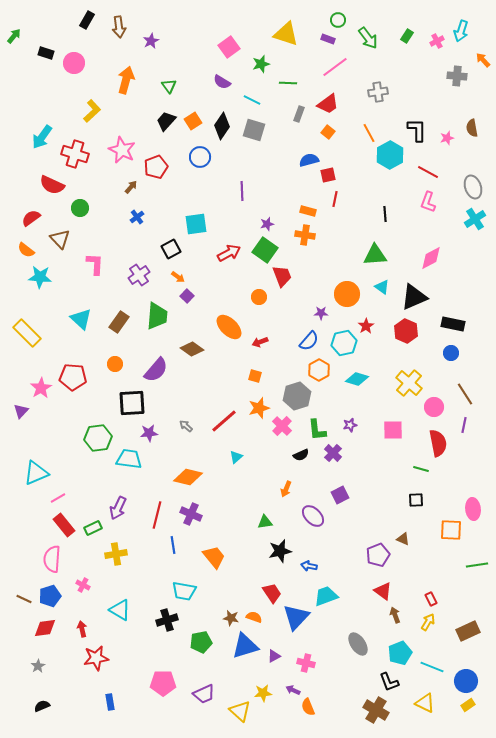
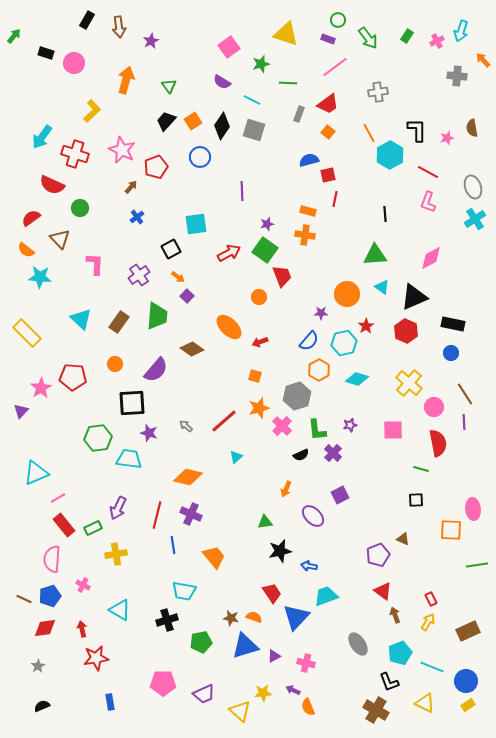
purple line at (464, 425): moved 3 px up; rotated 14 degrees counterclockwise
purple star at (149, 433): rotated 24 degrees clockwise
